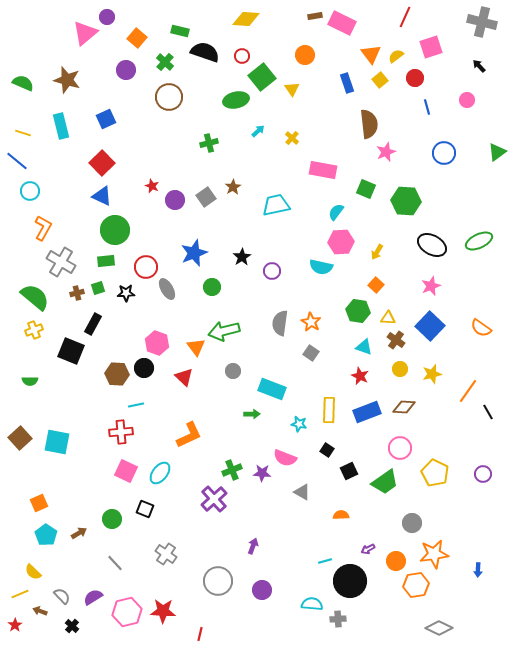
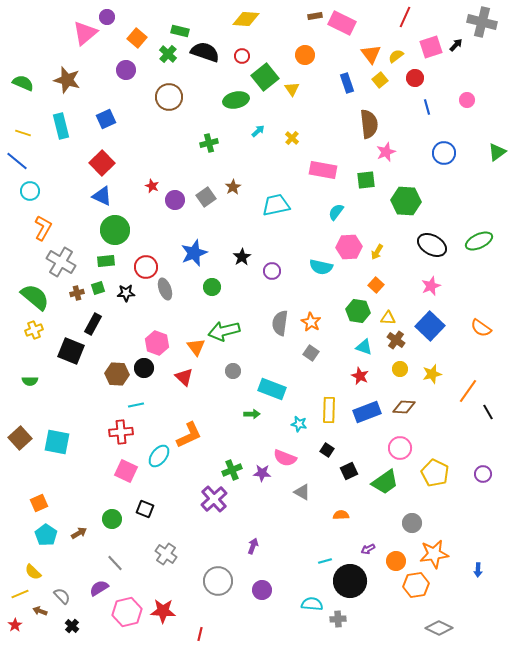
green cross at (165, 62): moved 3 px right, 8 px up
black arrow at (479, 66): moved 23 px left, 21 px up; rotated 88 degrees clockwise
green square at (262, 77): moved 3 px right
green square at (366, 189): moved 9 px up; rotated 30 degrees counterclockwise
pink hexagon at (341, 242): moved 8 px right, 5 px down
gray ellipse at (167, 289): moved 2 px left; rotated 10 degrees clockwise
cyan ellipse at (160, 473): moved 1 px left, 17 px up
purple semicircle at (93, 597): moved 6 px right, 9 px up
